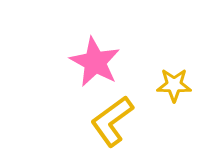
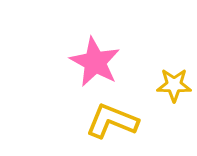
yellow L-shape: rotated 58 degrees clockwise
